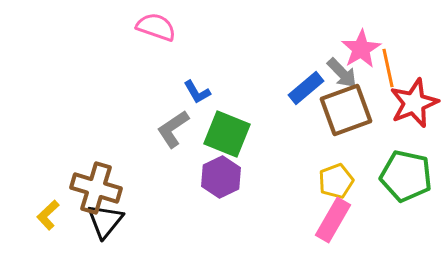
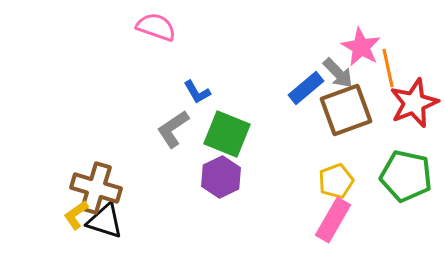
pink star: moved 2 px up; rotated 12 degrees counterclockwise
gray arrow: moved 4 px left
yellow L-shape: moved 28 px right; rotated 8 degrees clockwise
black triangle: rotated 51 degrees counterclockwise
